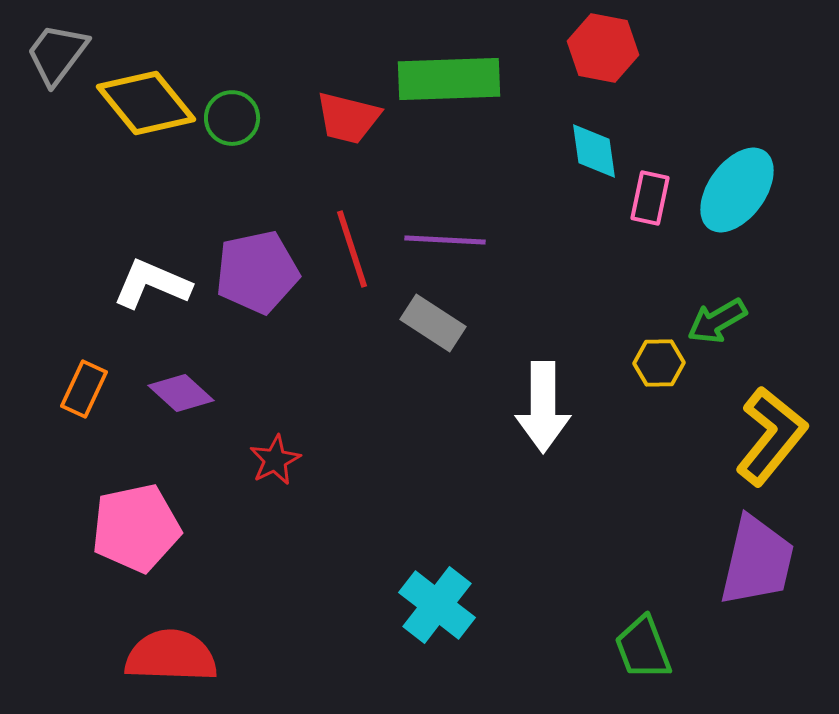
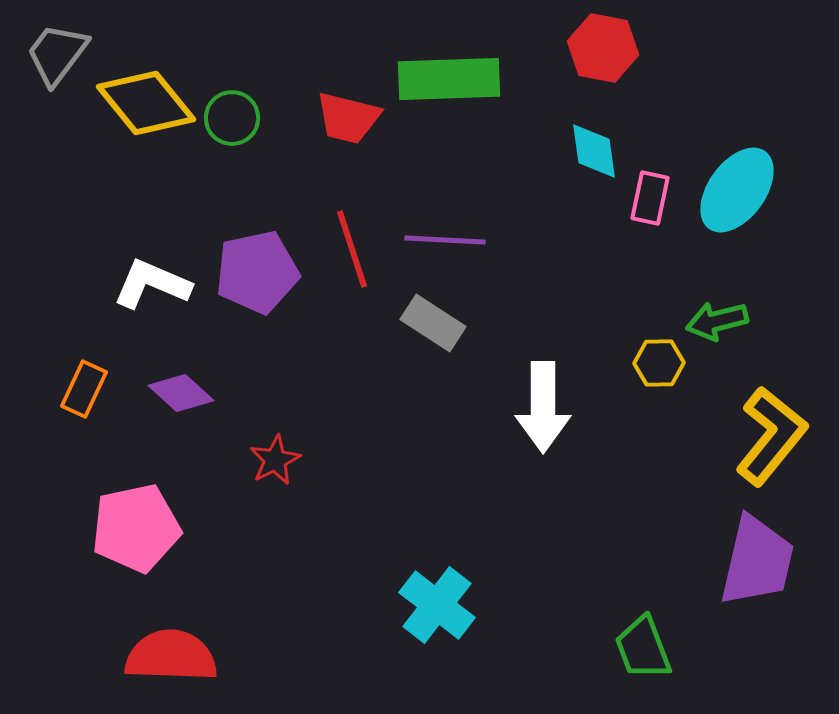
green arrow: rotated 16 degrees clockwise
